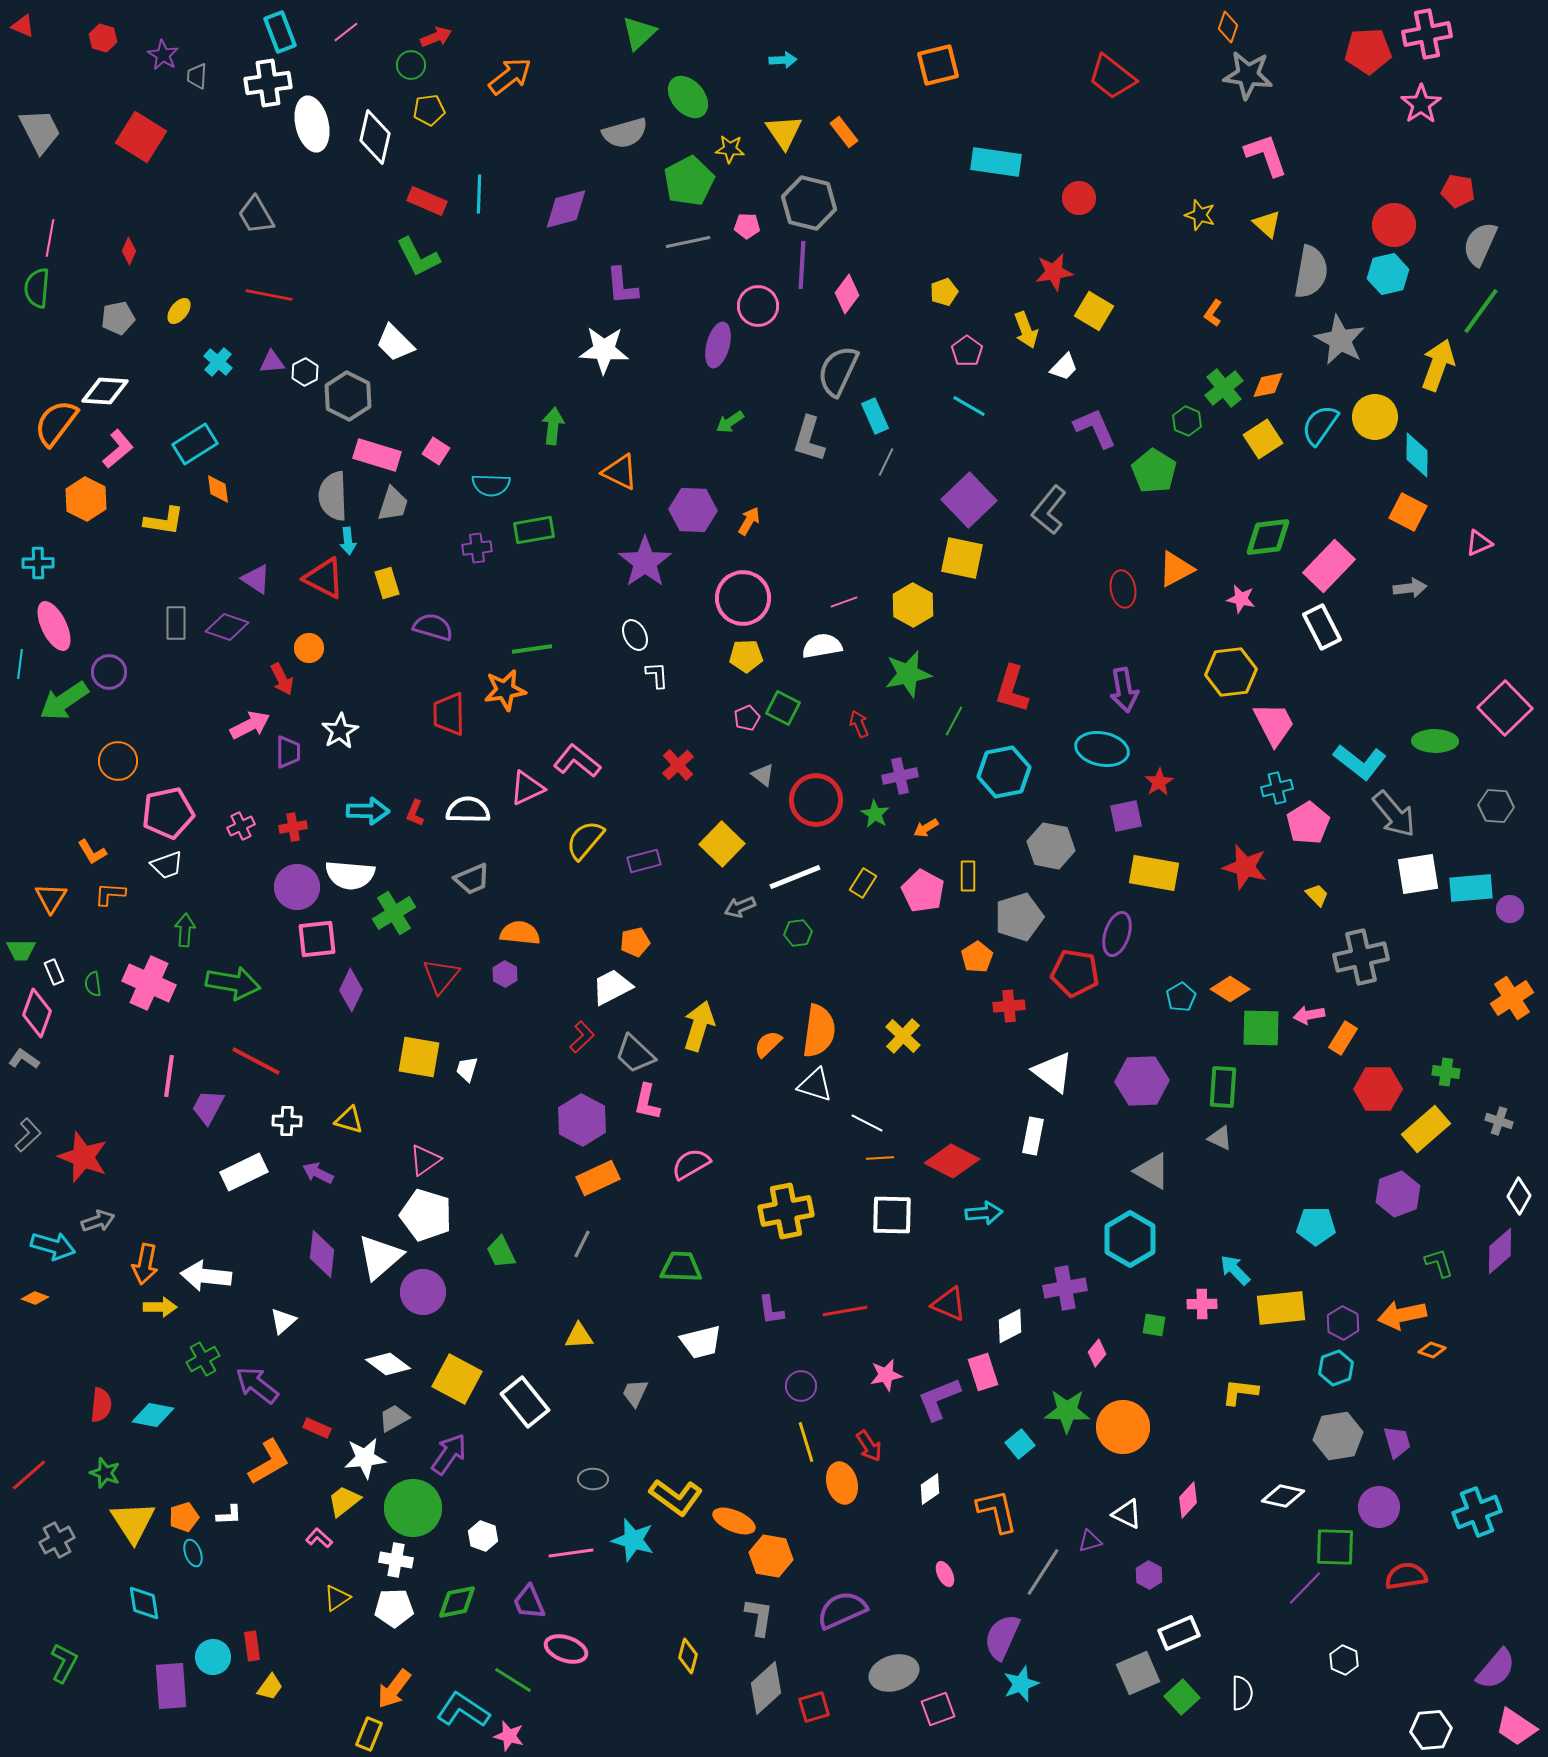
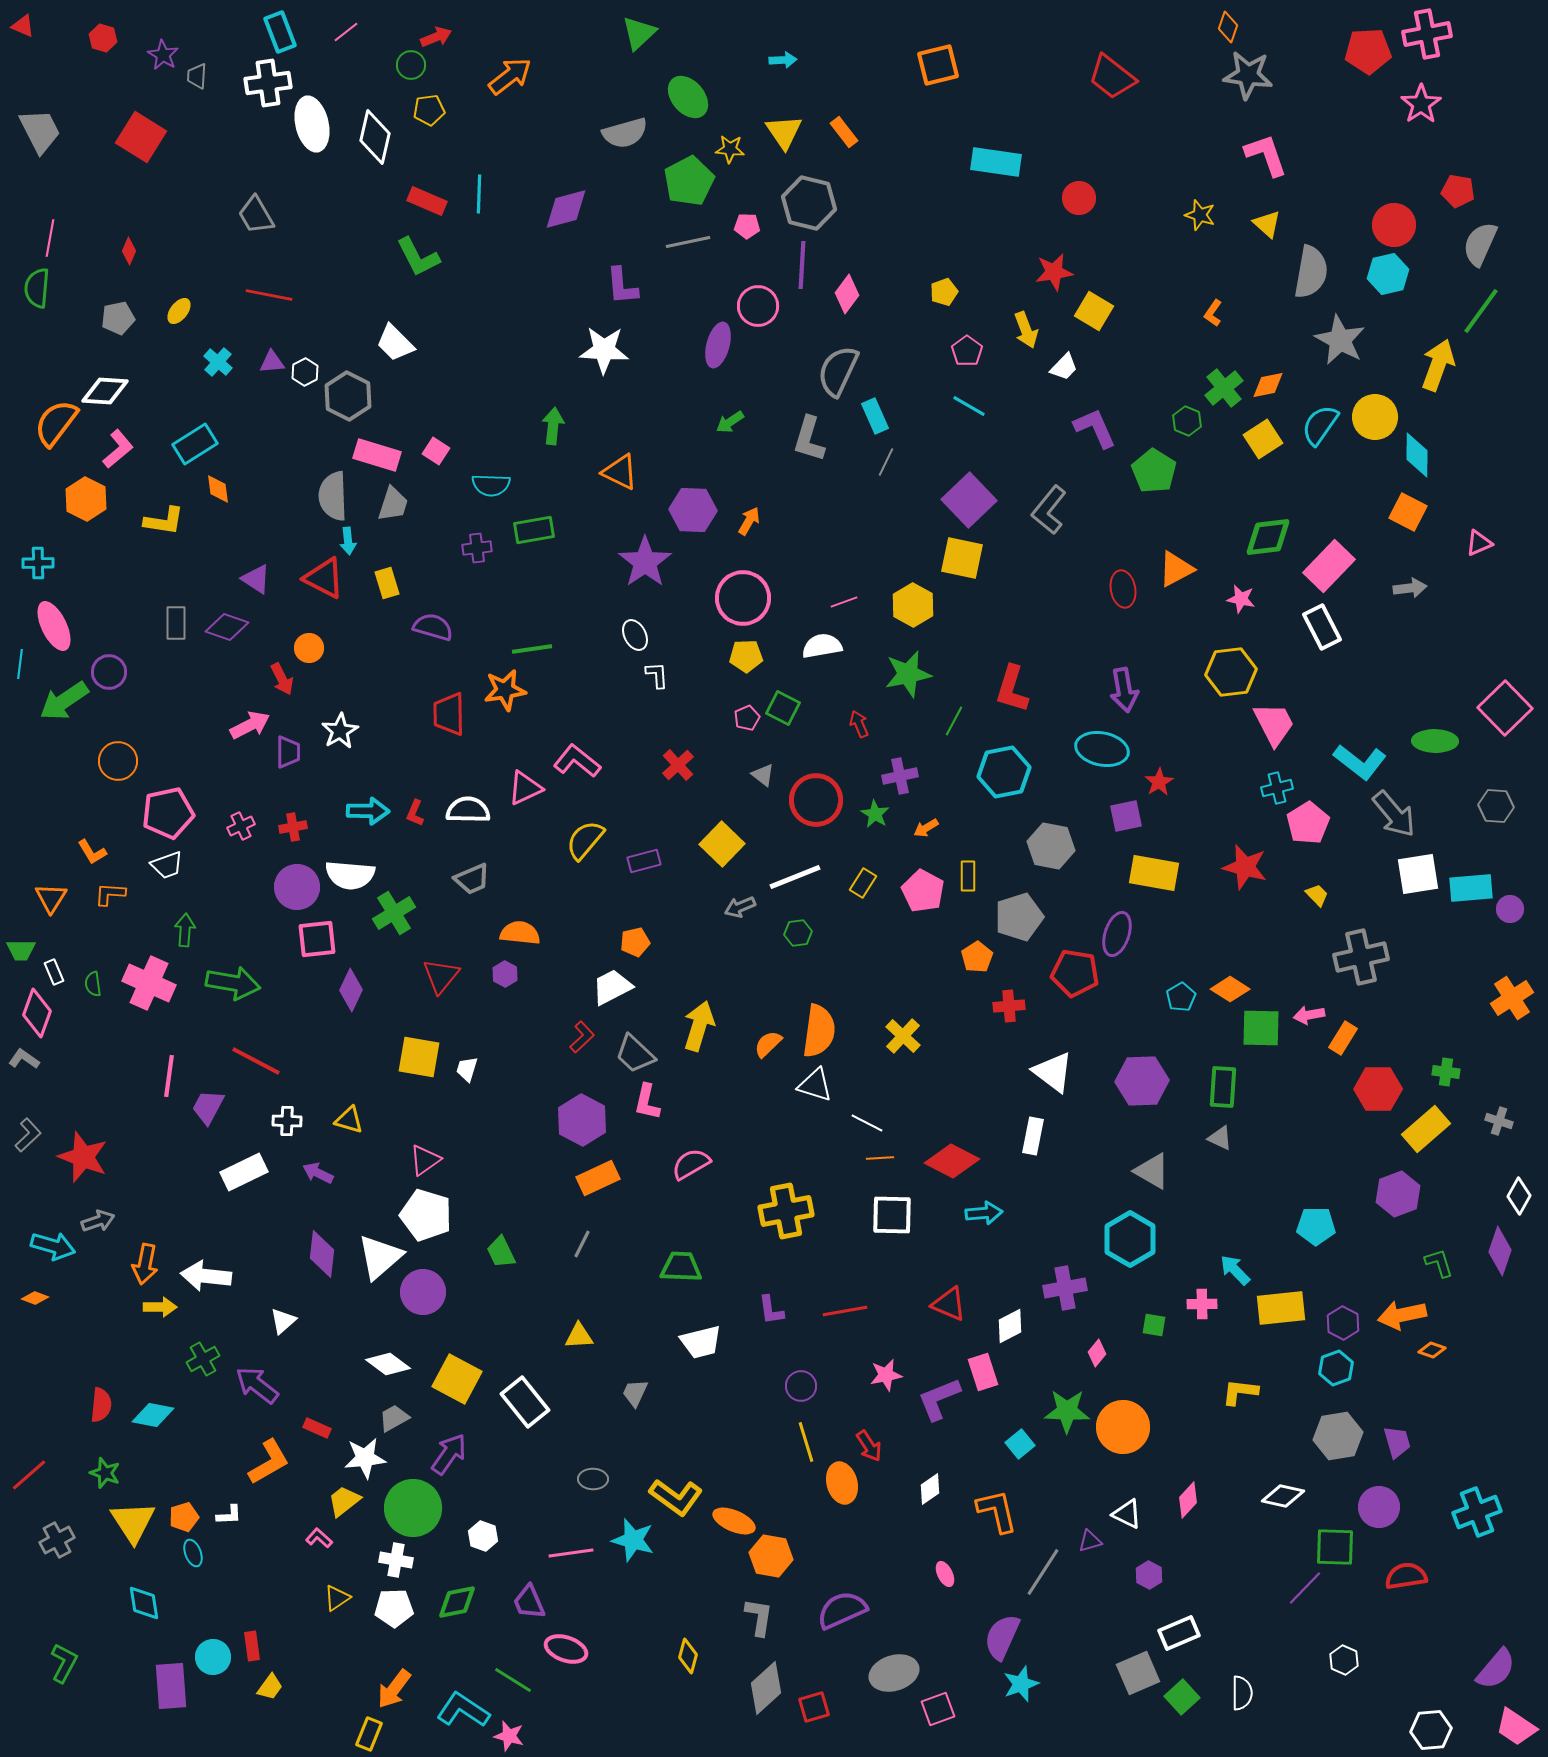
pink triangle at (527, 788): moved 2 px left
purple diamond at (1500, 1251): rotated 30 degrees counterclockwise
